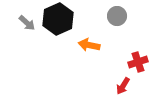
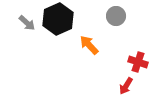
gray circle: moved 1 px left
orange arrow: rotated 35 degrees clockwise
red cross: rotated 36 degrees clockwise
red arrow: moved 3 px right
